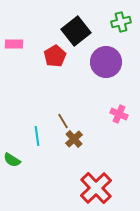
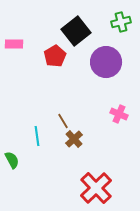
green semicircle: rotated 150 degrees counterclockwise
